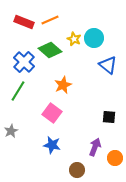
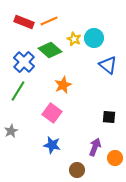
orange line: moved 1 px left, 1 px down
